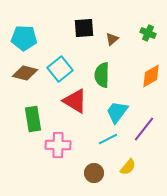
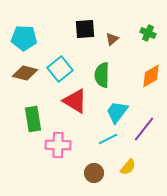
black square: moved 1 px right, 1 px down
